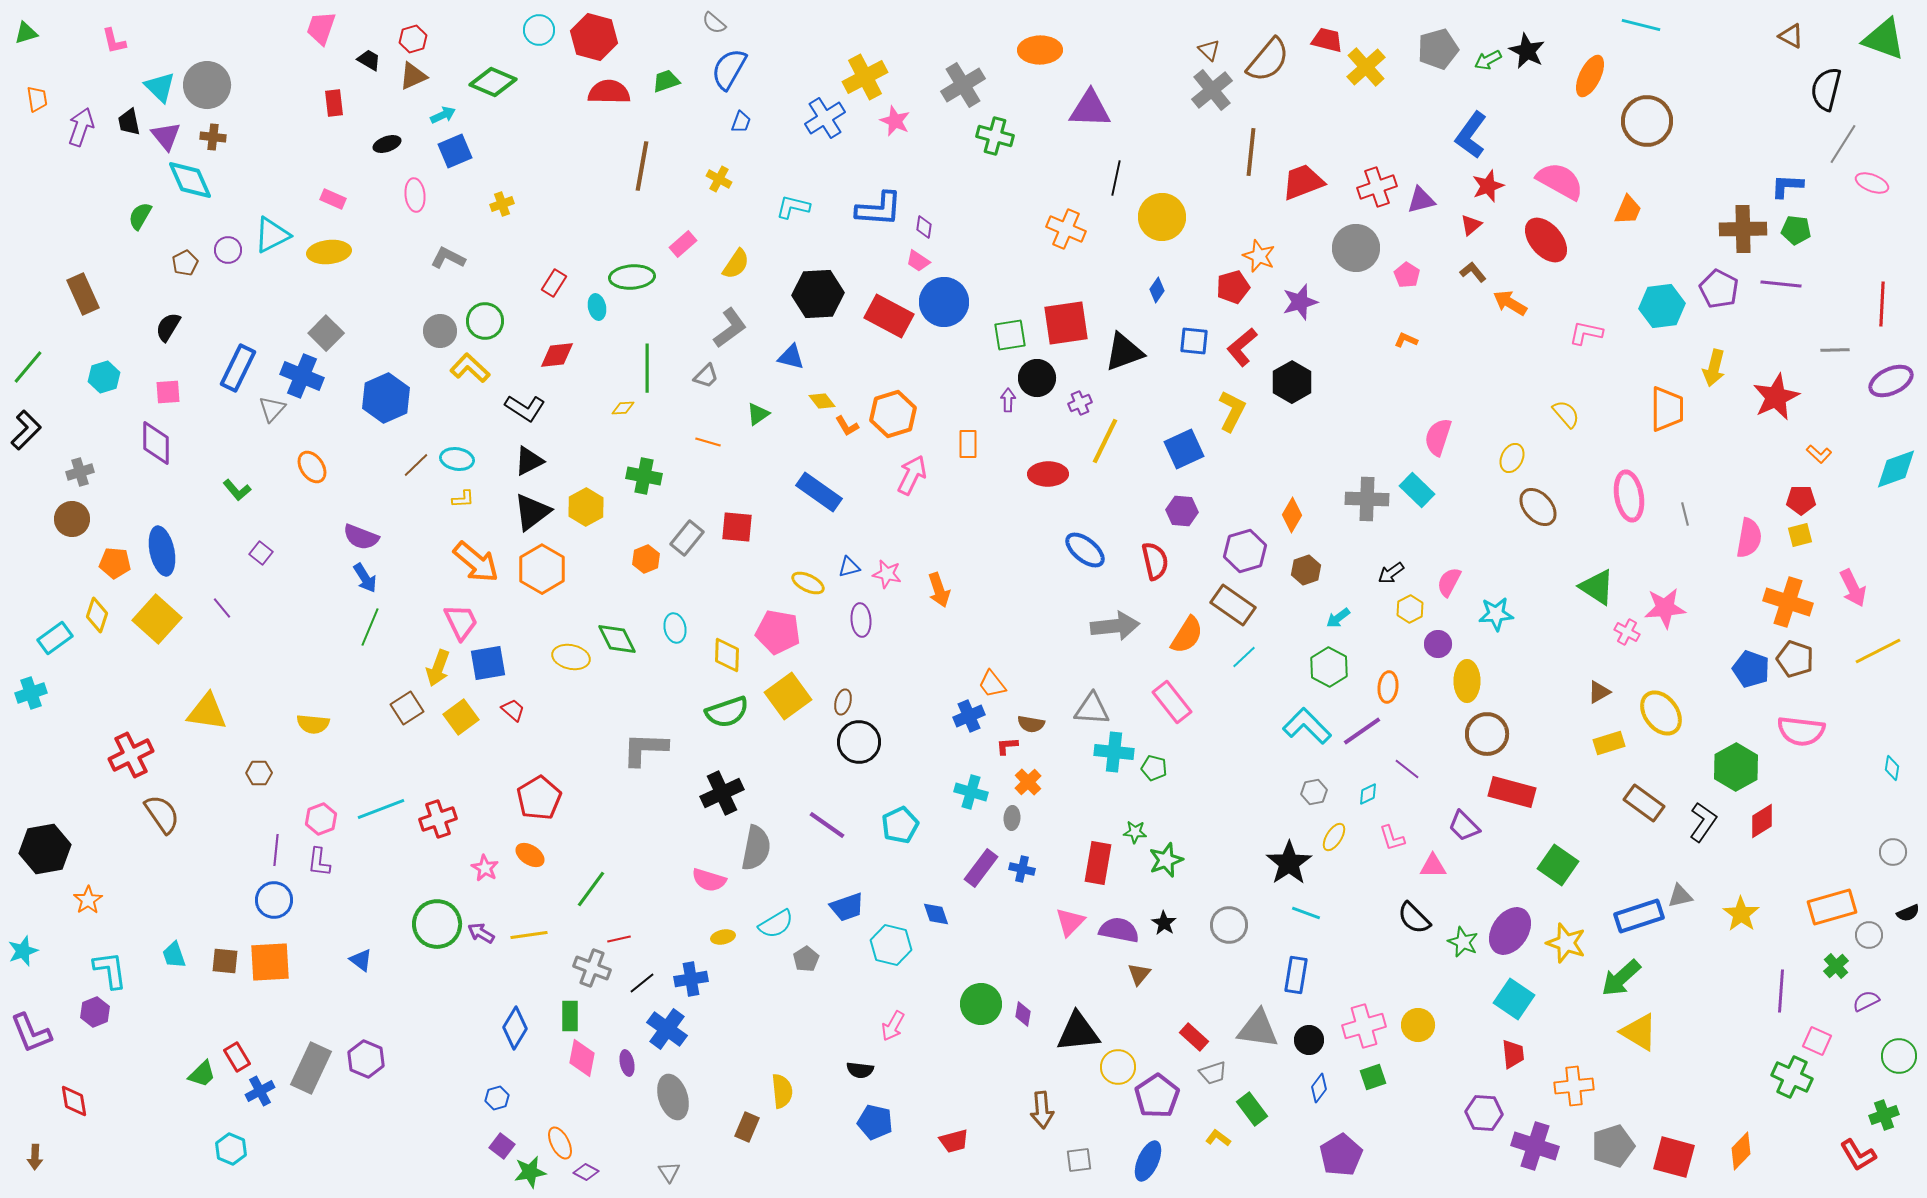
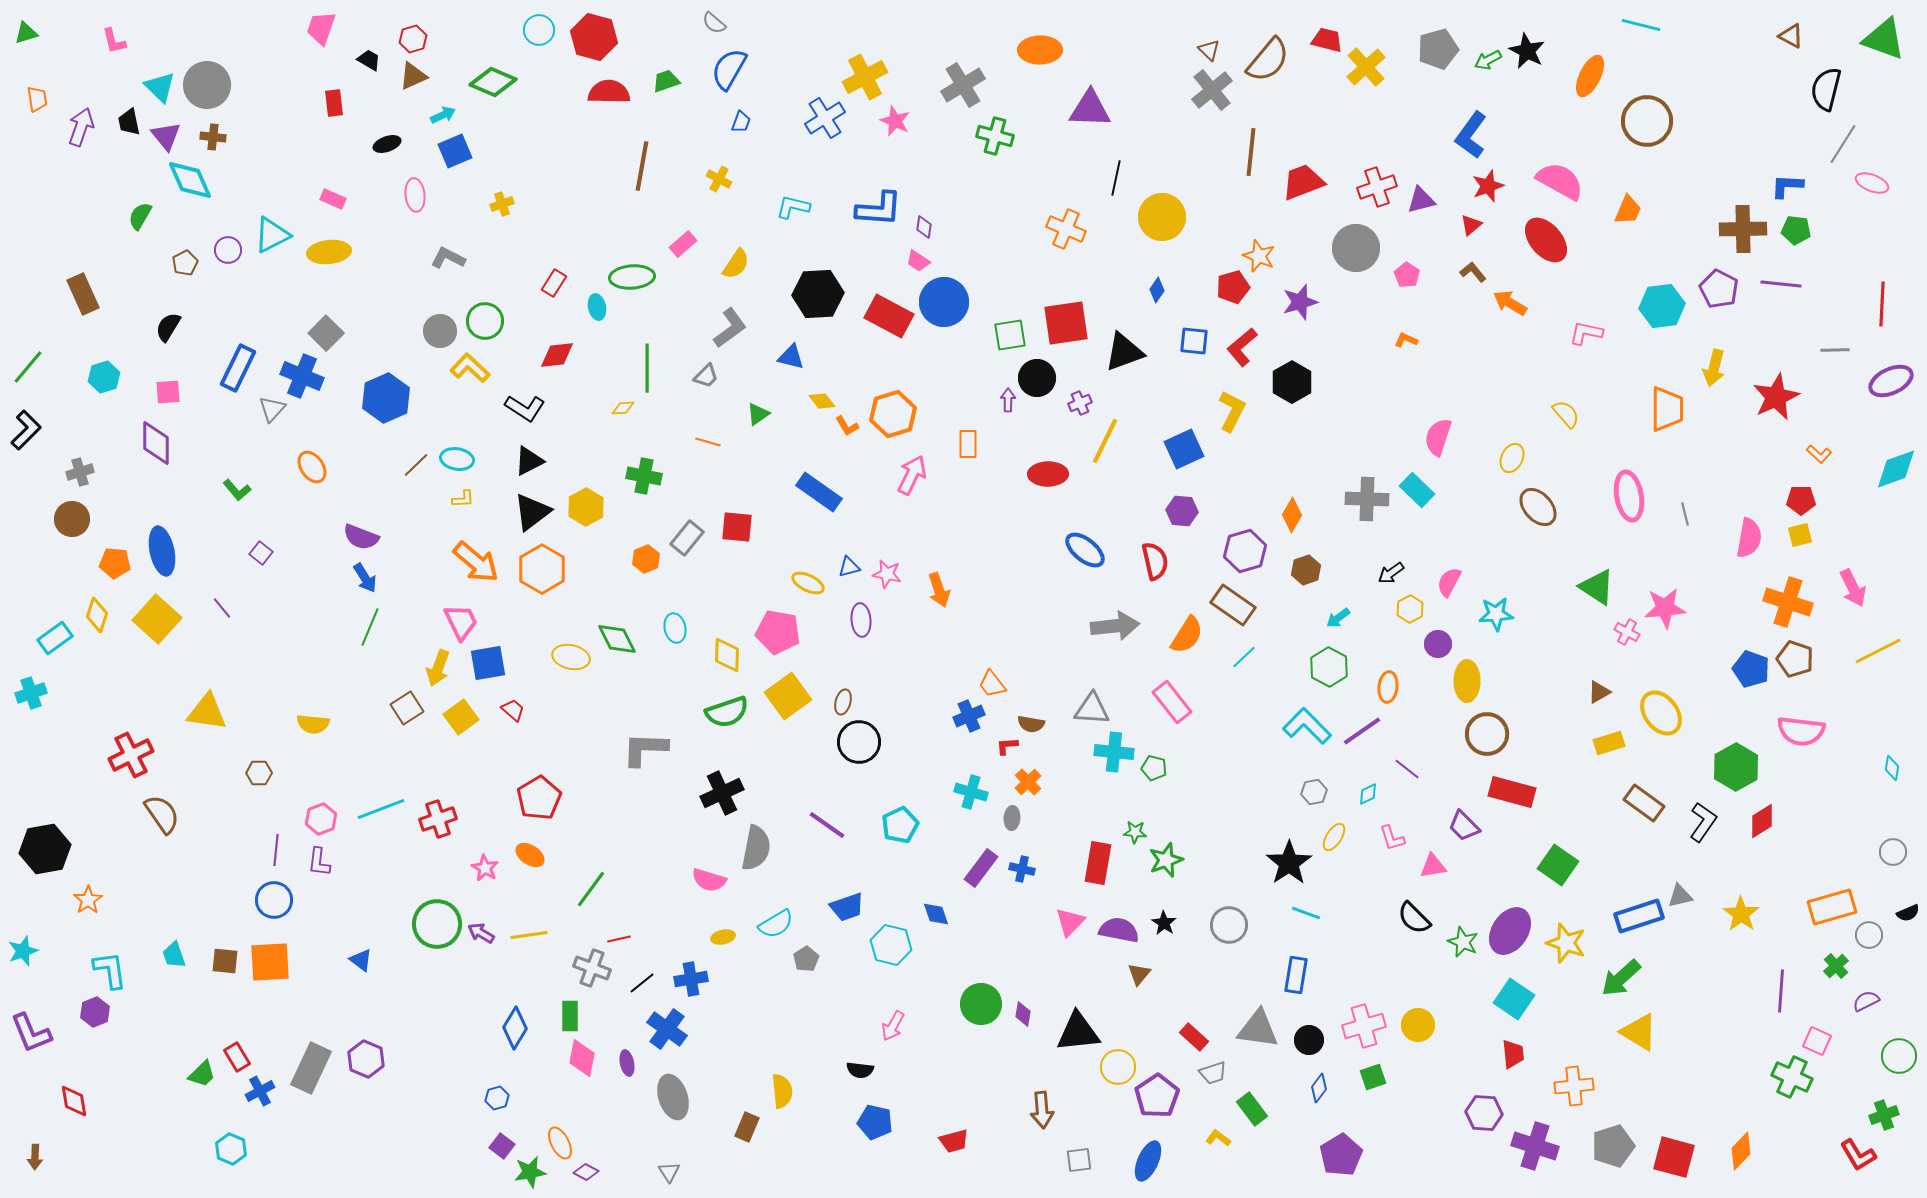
pink triangle at (1433, 866): rotated 8 degrees counterclockwise
